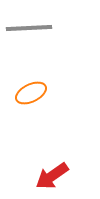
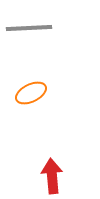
red arrow: rotated 120 degrees clockwise
